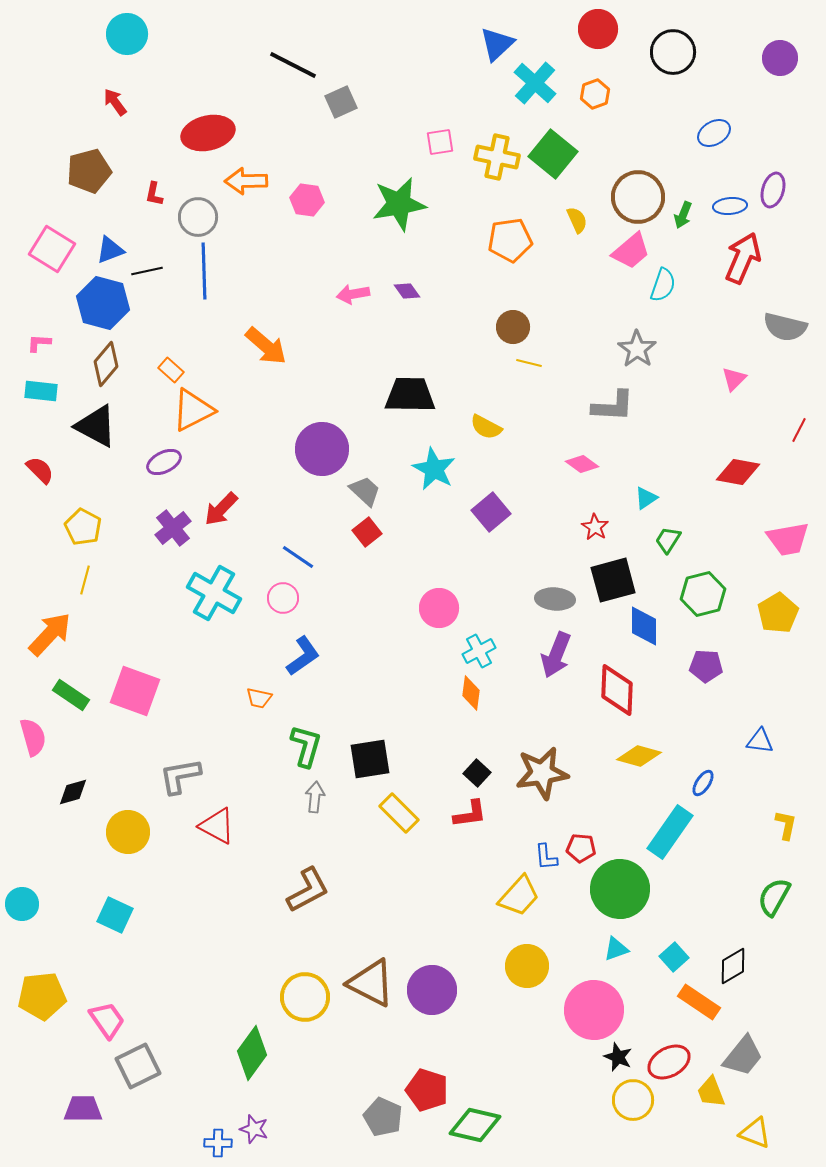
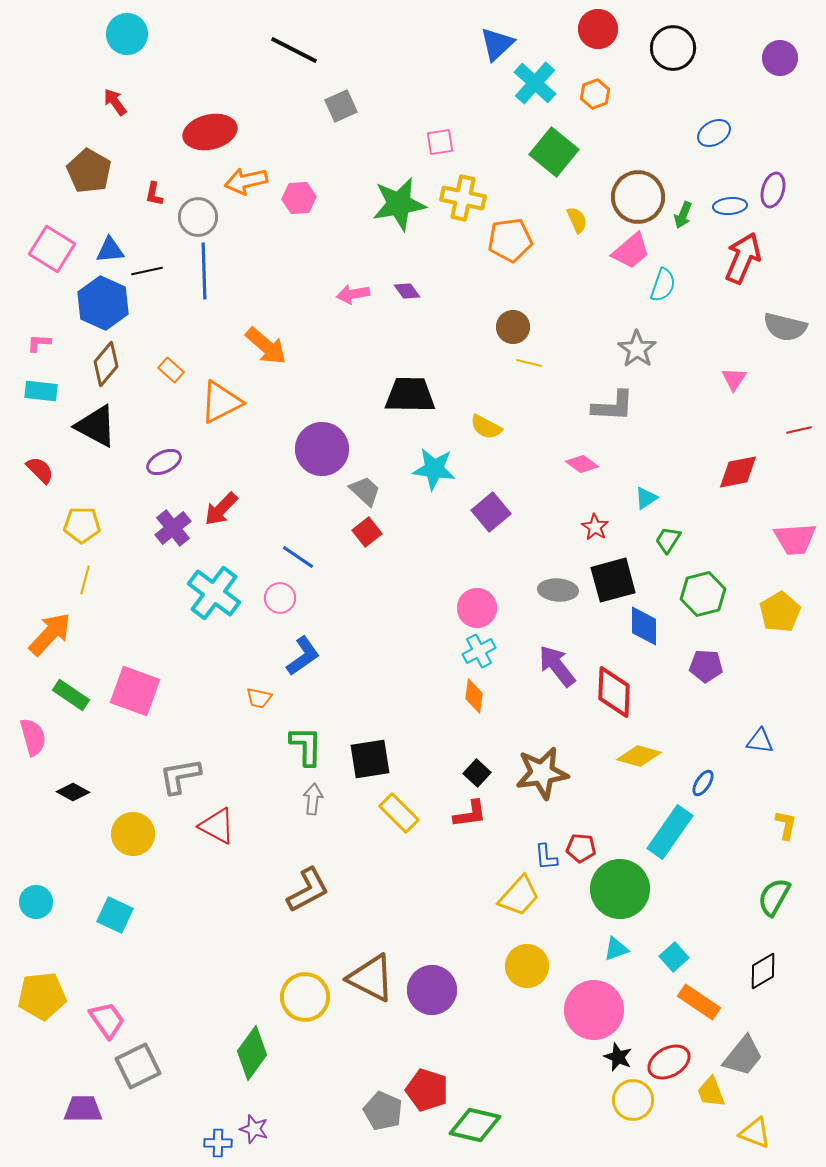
black circle at (673, 52): moved 4 px up
black line at (293, 65): moved 1 px right, 15 px up
gray square at (341, 102): moved 4 px down
red ellipse at (208, 133): moved 2 px right, 1 px up
green square at (553, 154): moved 1 px right, 2 px up
yellow cross at (497, 157): moved 34 px left, 41 px down
brown pentagon at (89, 171): rotated 27 degrees counterclockwise
orange arrow at (246, 181): rotated 12 degrees counterclockwise
pink hexagon at (307, 200): moved 8 px left, 2 px up; rotated 12 degrees counterclockwise
blue triangle at (110, 250): rotated 16 degrees clockwise
blue hexagon at (103, 303): rotated 9 degrees clockwise
pink triangle at (734, 379): rotated 12 degrees counterclockwise
orange triangle at (193, 410): moved 28 px right, 8 px up
red line at (799, 430): rotated 50 degrees clockwise
cyan star at (434, 469): rotated 21 degrees counterclockwise
red diamond at (738, 472): rotated 21 degrees counterclockwise
yellow pentagon at (83, 527): moved 1 px left, 2 px up; rotated 27 degrees counterclockwise
pink trapezoid at (788, 539): moved 7 px right; rotated 6 degrees clockwise
cyan cross at (214, 593): rotated 8 degrees clockwise
pink circle at (283, 598): moved 3 px left
gray ellipse at (555, 599): moved 3 px right, 9 px up
pink circle at (439, 608): moved 38 px right
yellow pentagon at (778, 613): moved 2 px right, 1 px up
purple arrow at (556, 655): moved 1 px right, 11 px down; rotated 120 degrees clockwise
red diamond at (617, 690): moved 3 px left, 2 px down
orange diamond at (471, 693): moved 3 px right, 3 px down
green L-shape at (306, 746): rotated 15 degrees counterclockwise
black diamond at (73, 792): rotated 44 degrees clockwise
gray arrow at (315, 797): moved 2 px left, 2 px down
yellow circle at (128, 832): moved 5 px right, 2 px down
cyan circle at (22, 904): moved 14 px right, 2 px up
black diamond at (733, 966): moved 30 px right, 5 px down
brown triangle at (371, 983): moved 5 px up
gray pentagon at (383, 1117): moved 6 px up
